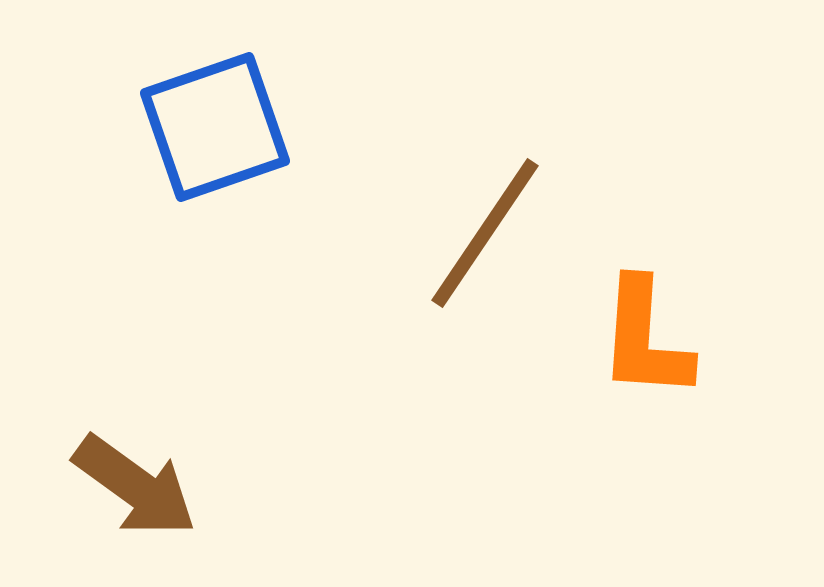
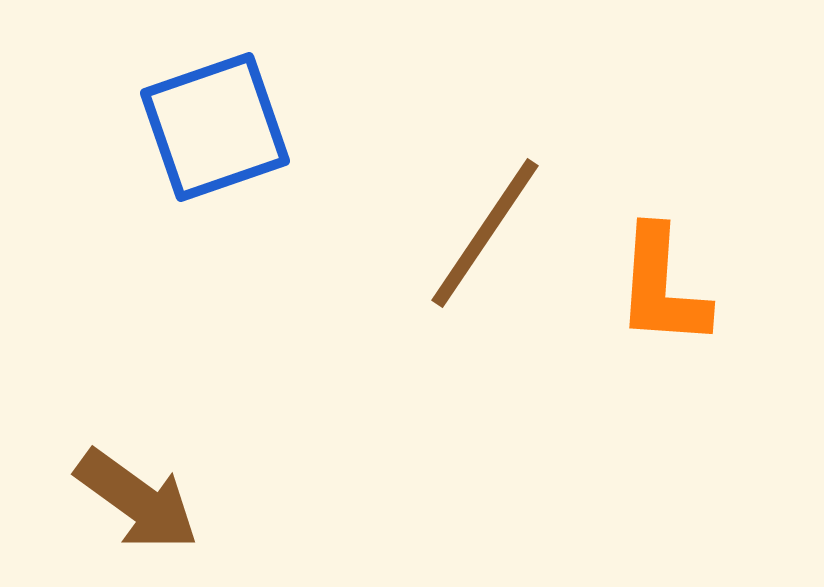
orange L-shape: moved 17 px right, 52 px up
brown arrow: moved 2 px right, 14 px down
